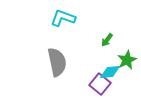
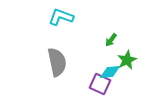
cyan L-shape: moved 2 px left, 1 px up
green arrow: moved 4 px right
purple square: rotated 15 degrees counterclockwise
